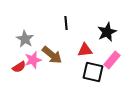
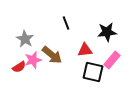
black line: rotated 16 degrees counterclockwise
black star: rotated 18 degrees clockwise
